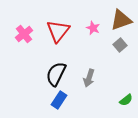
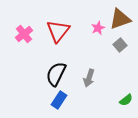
brown triangle: moved 1 px left, 1 px up
pink star: moved 5 px right; rotated 24 degrees clockwise
